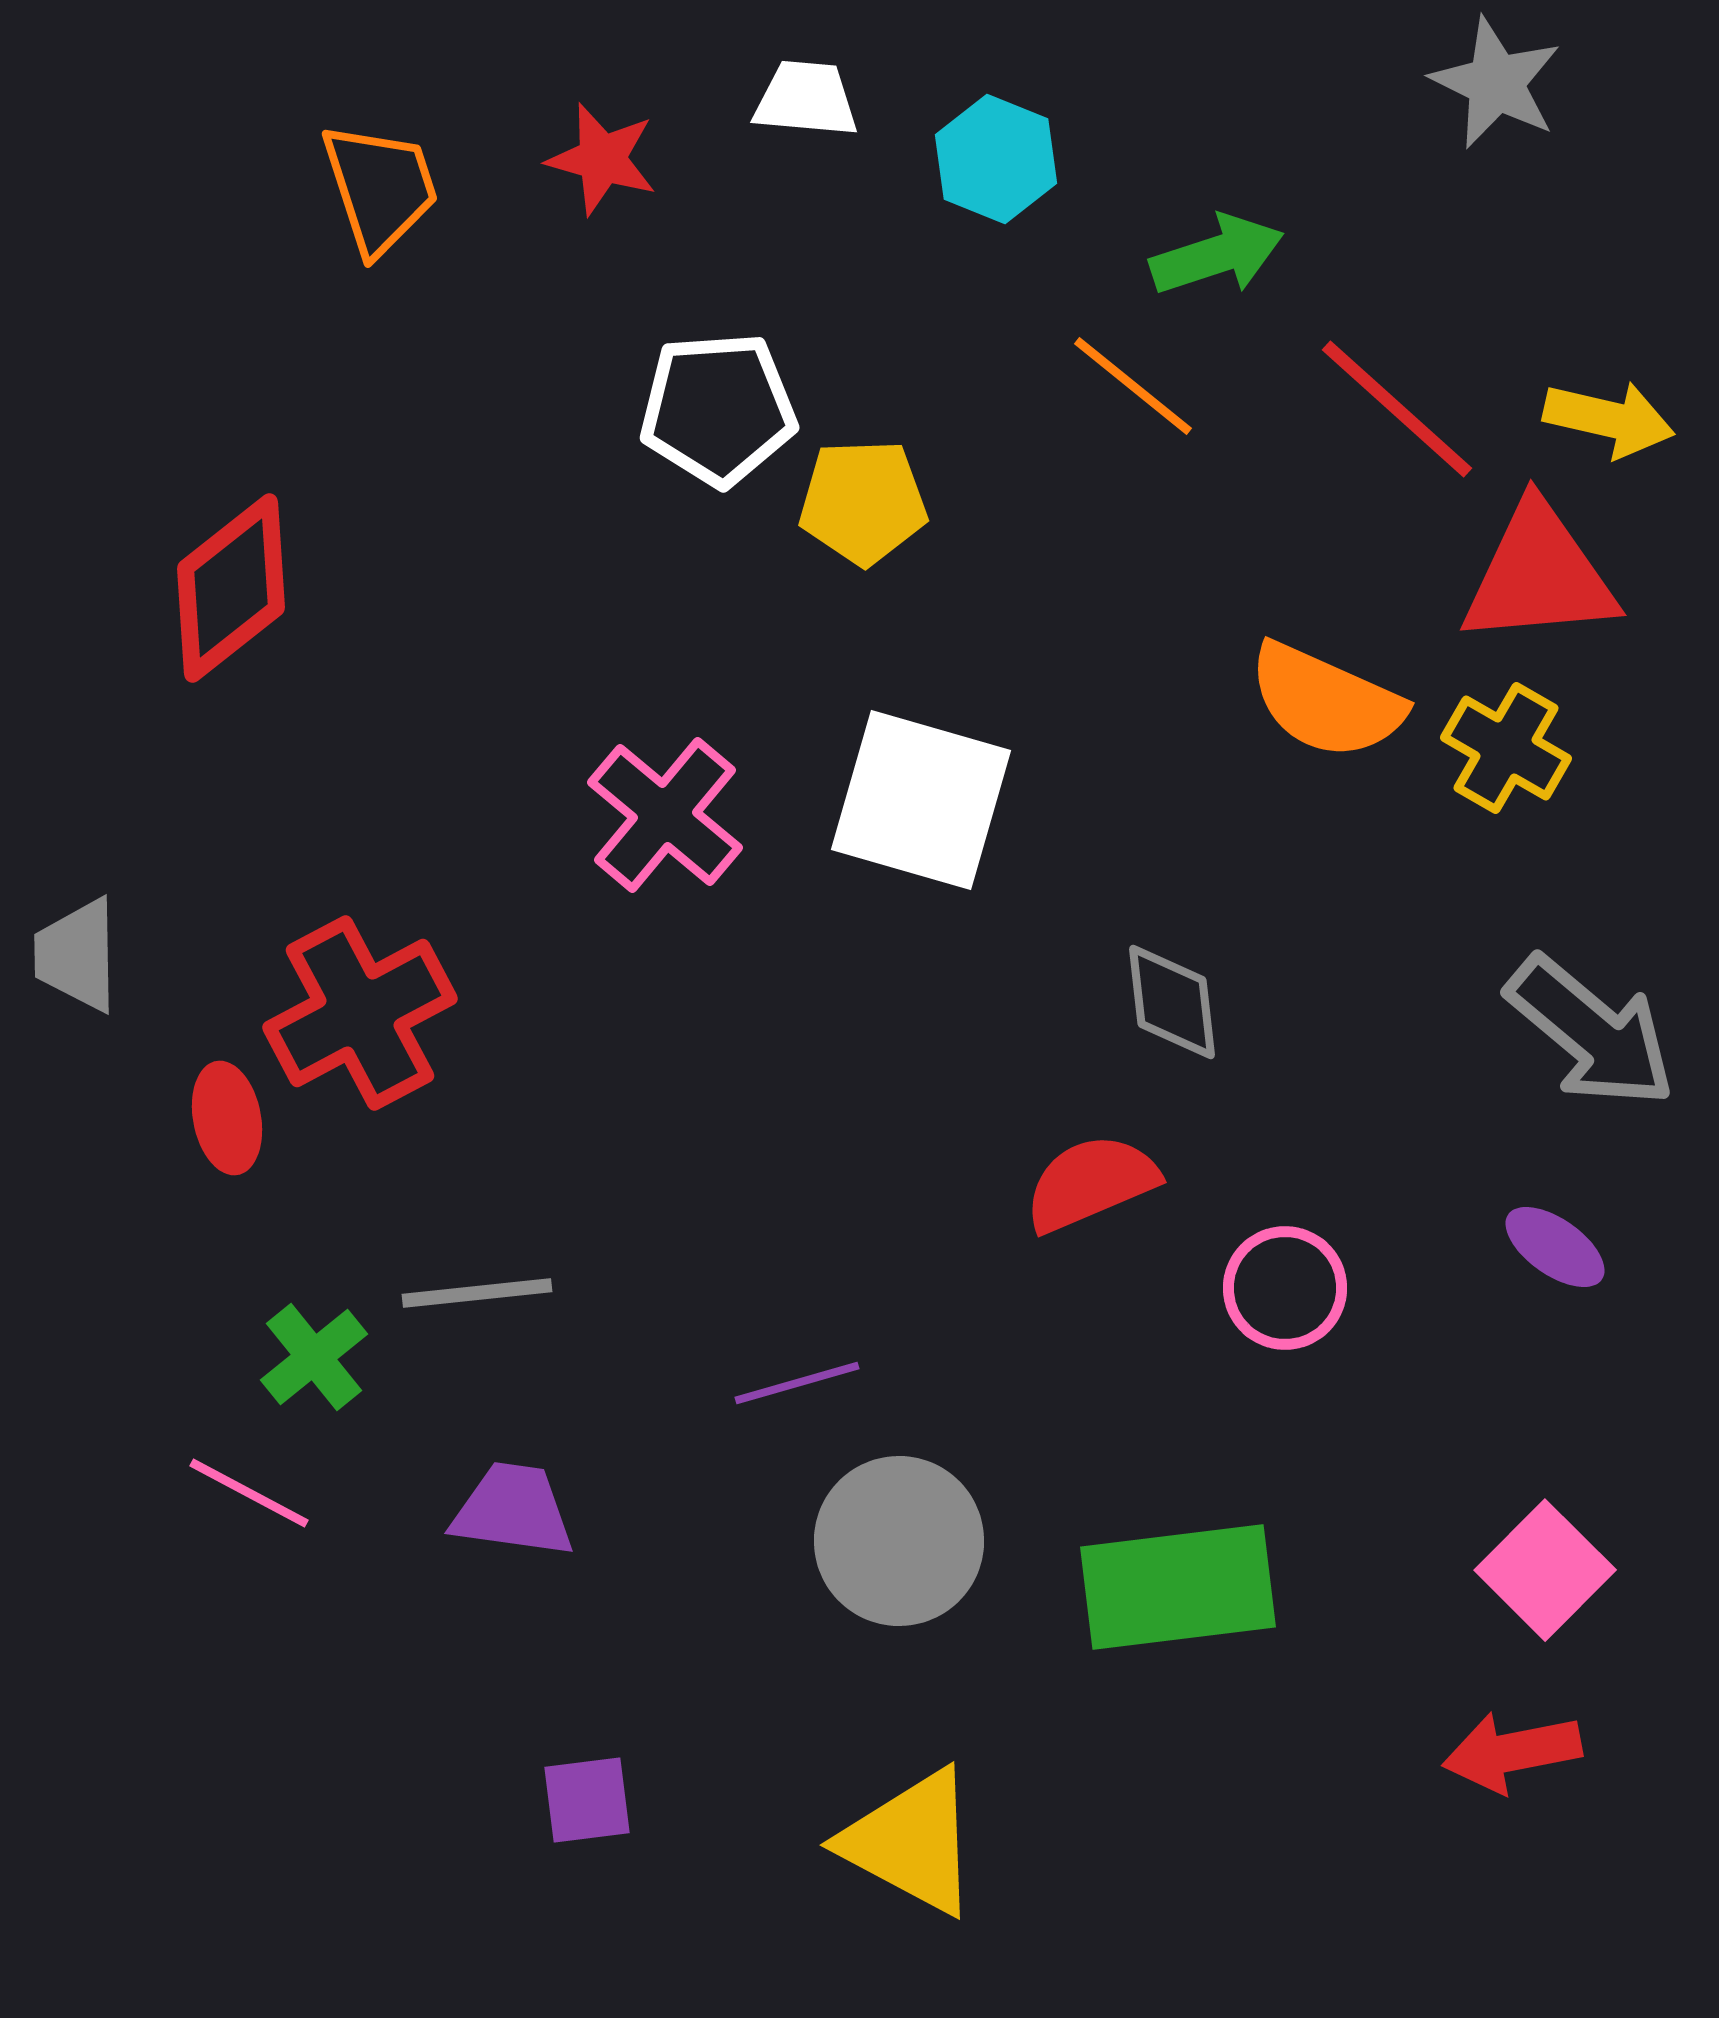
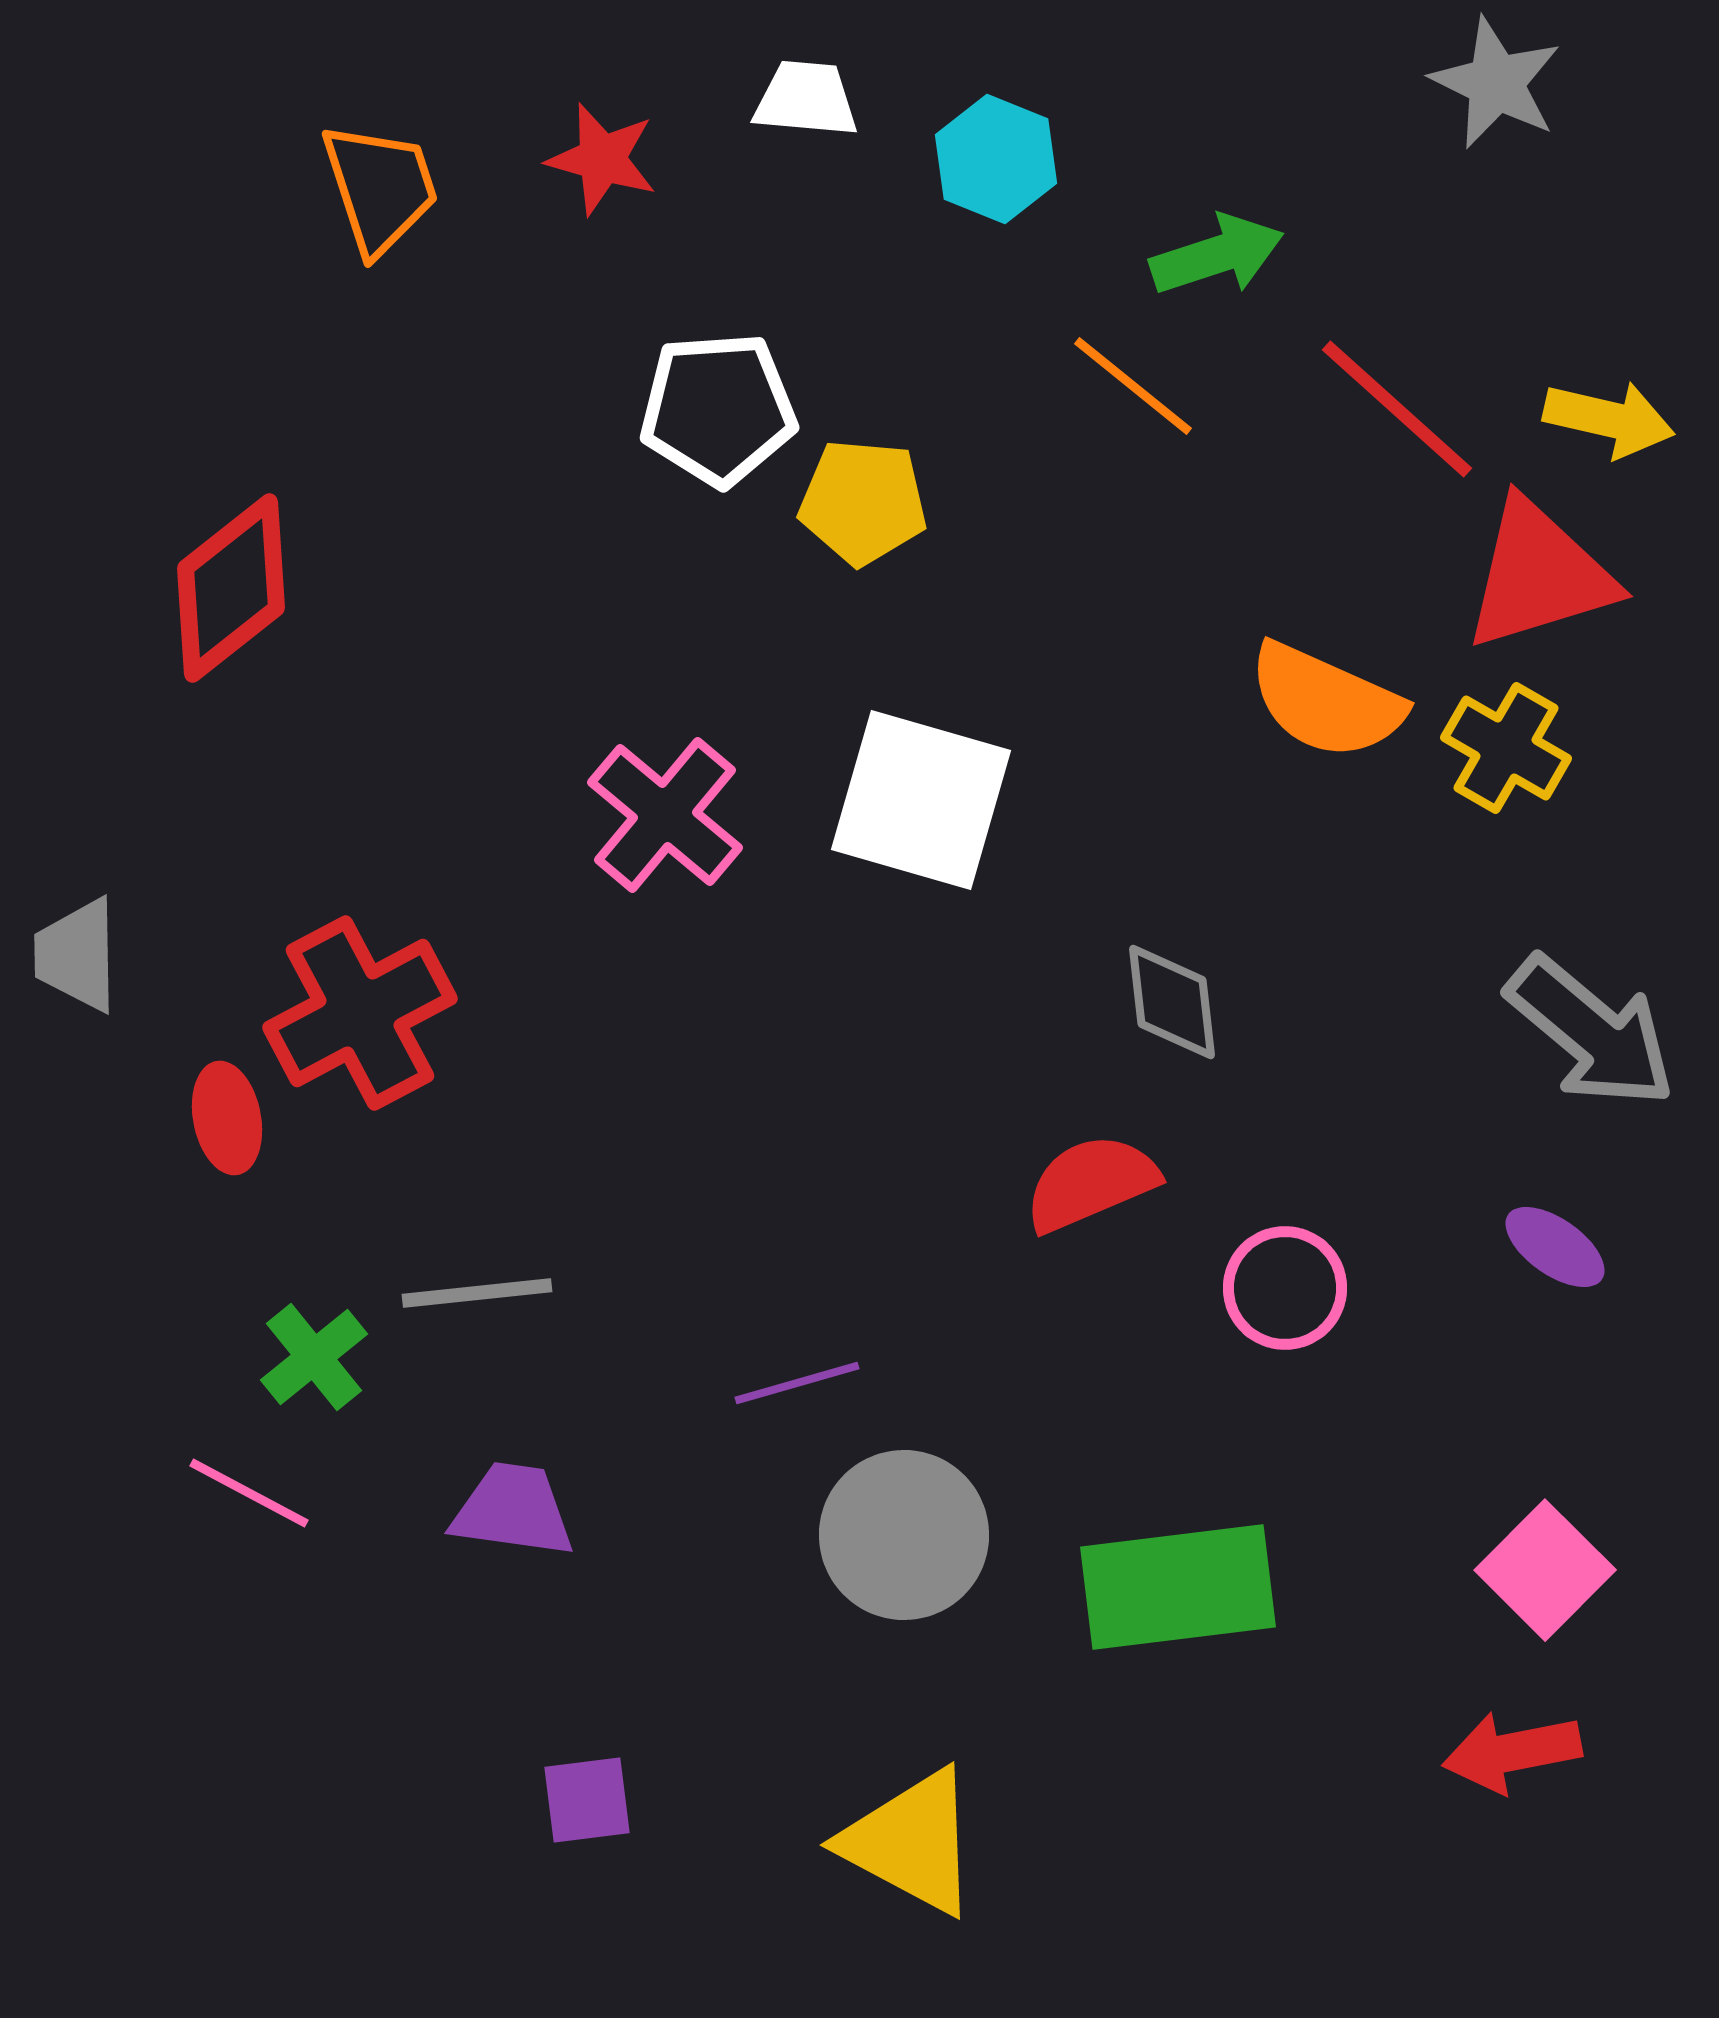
yellow pentagon: rotated 7 degrees clockwise
red triangle: rotated 12 degrees counterclockwise
gray circle: moved 5 px right, 6 px up
